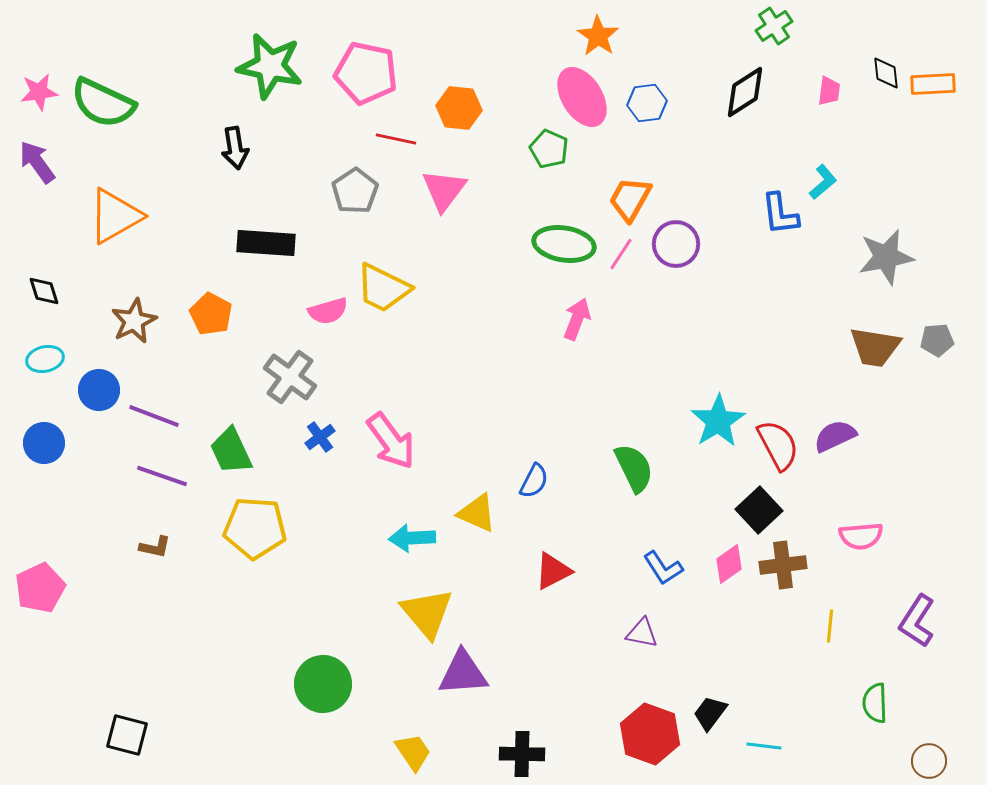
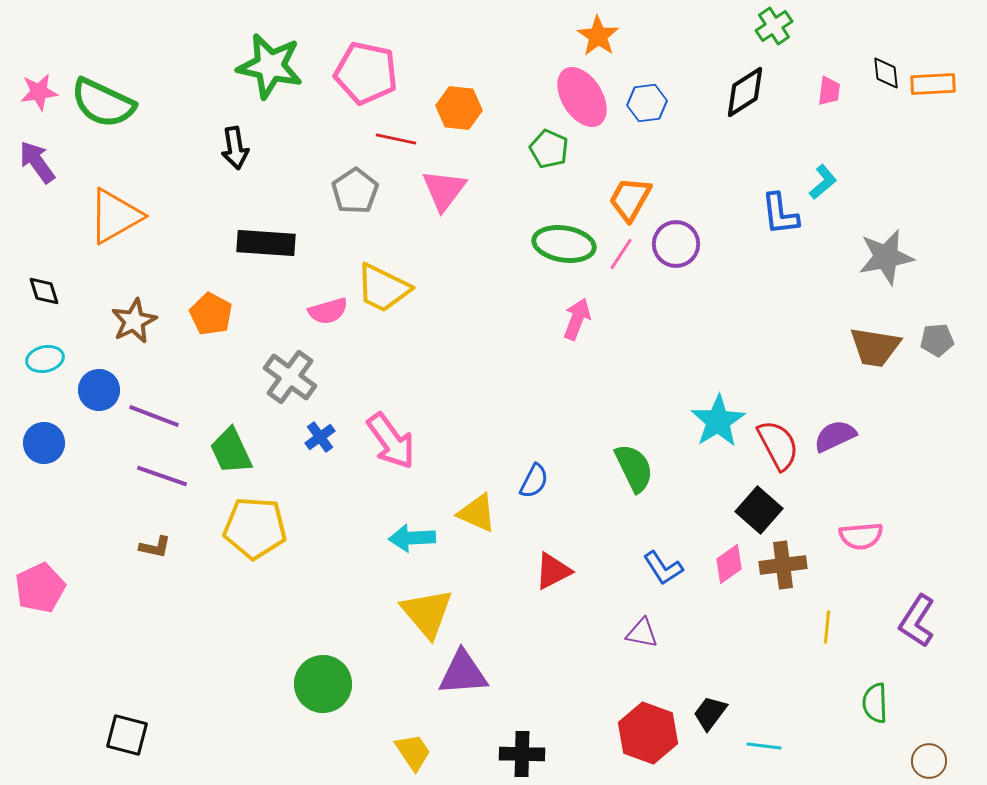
black square at (759, 510): rotated 6 degrees counterclockwise
yellow line at (830, 626): moved 3 px left, 1 px down
red hexagon at (650, 734): moved 2 px left, 1 px up
